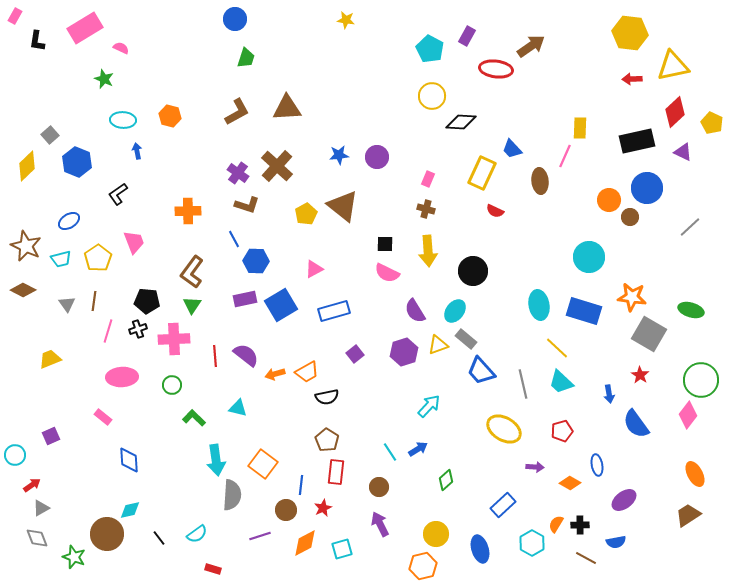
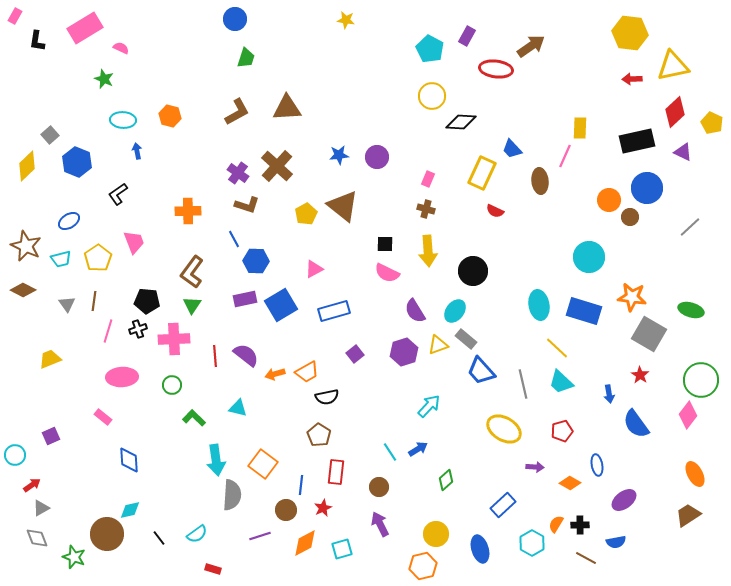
brown pentagon at (327, 440): moved 8 px left, 5 px up
